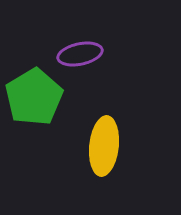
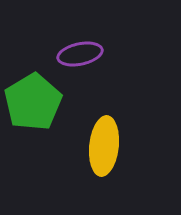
green pentagon: moved 1 px left, 5 px down
